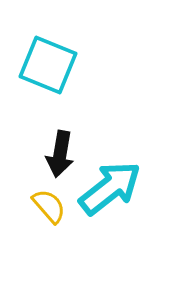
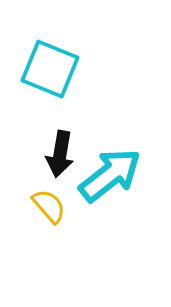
cyan square: moved 2 px right, 4 px down
cyan arrow: moved 13 px up
